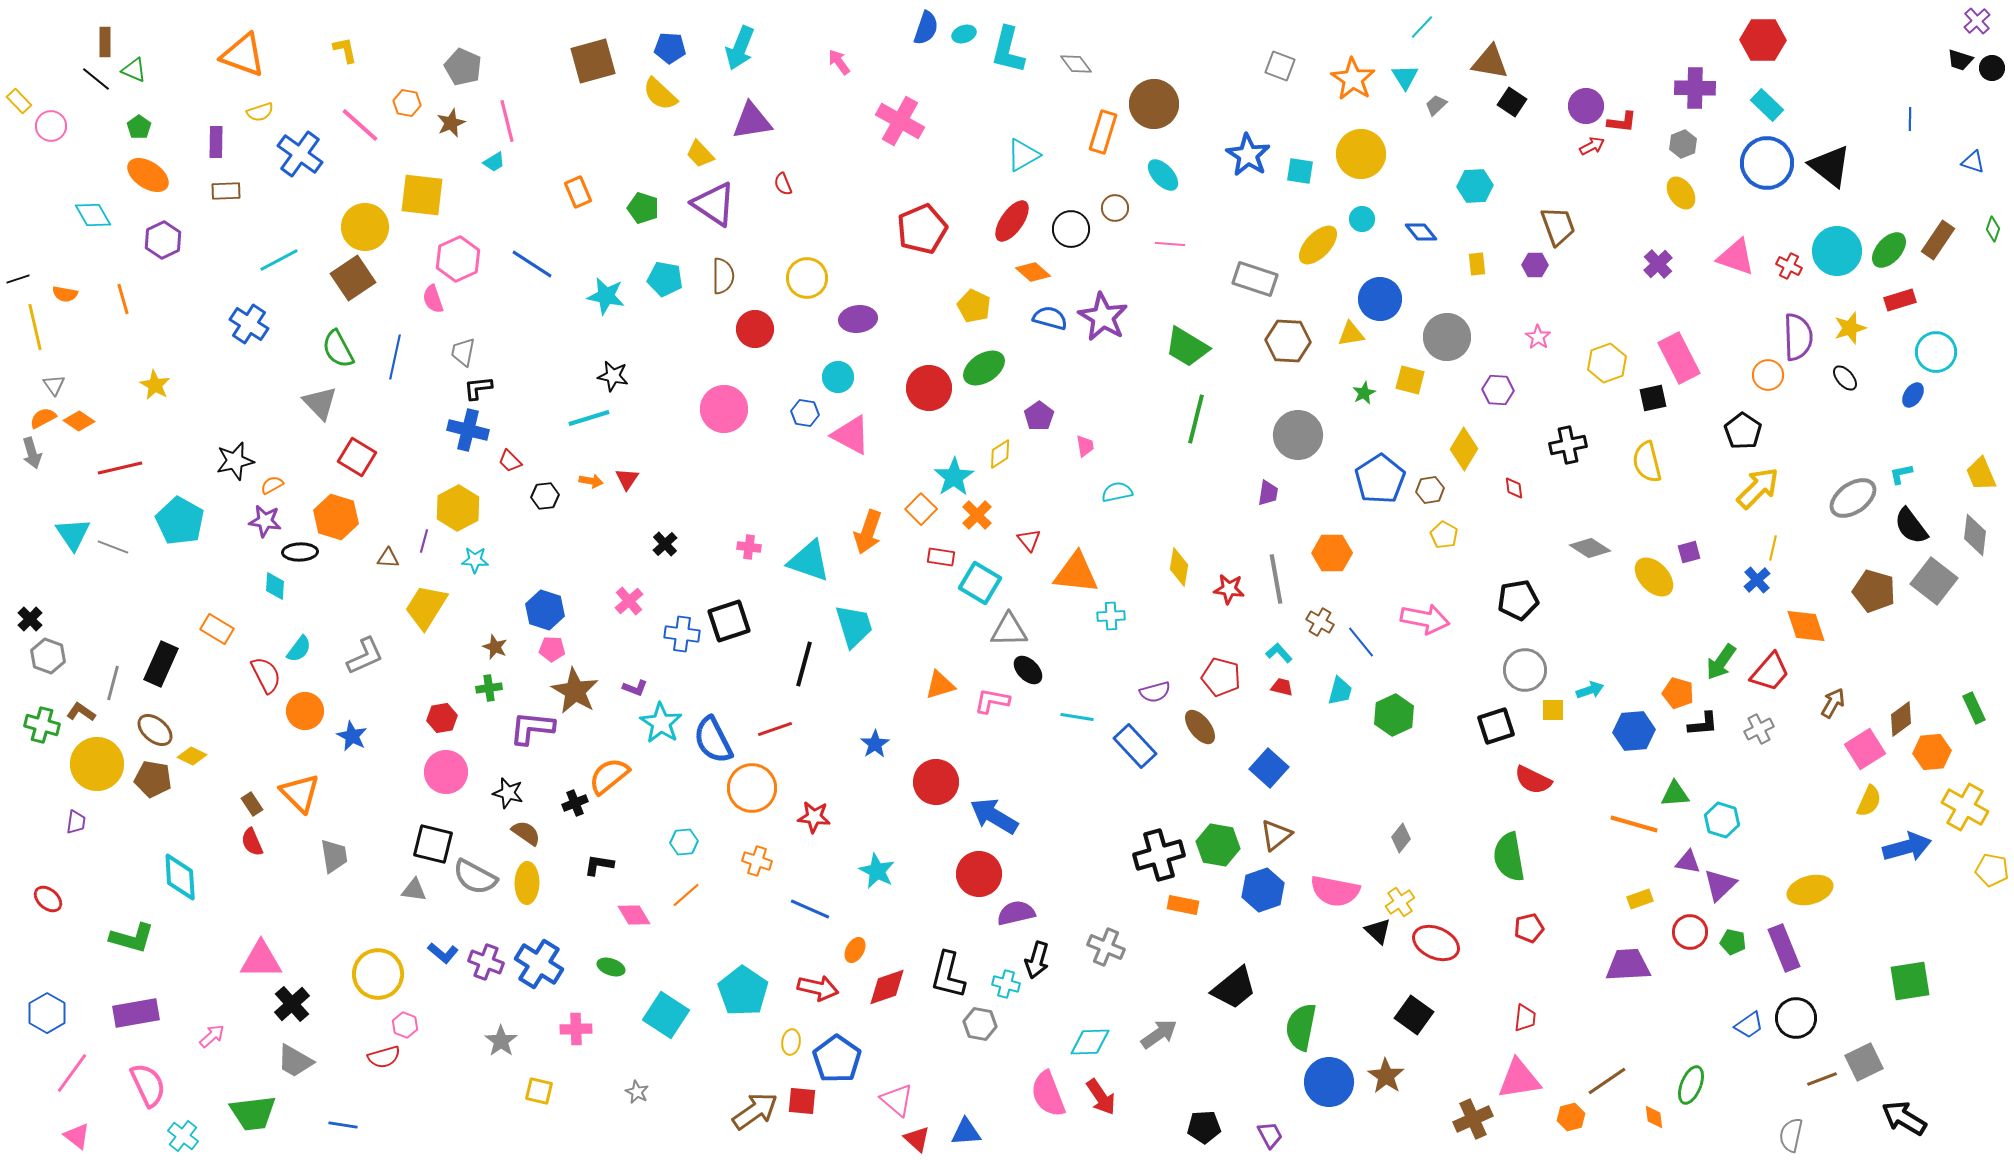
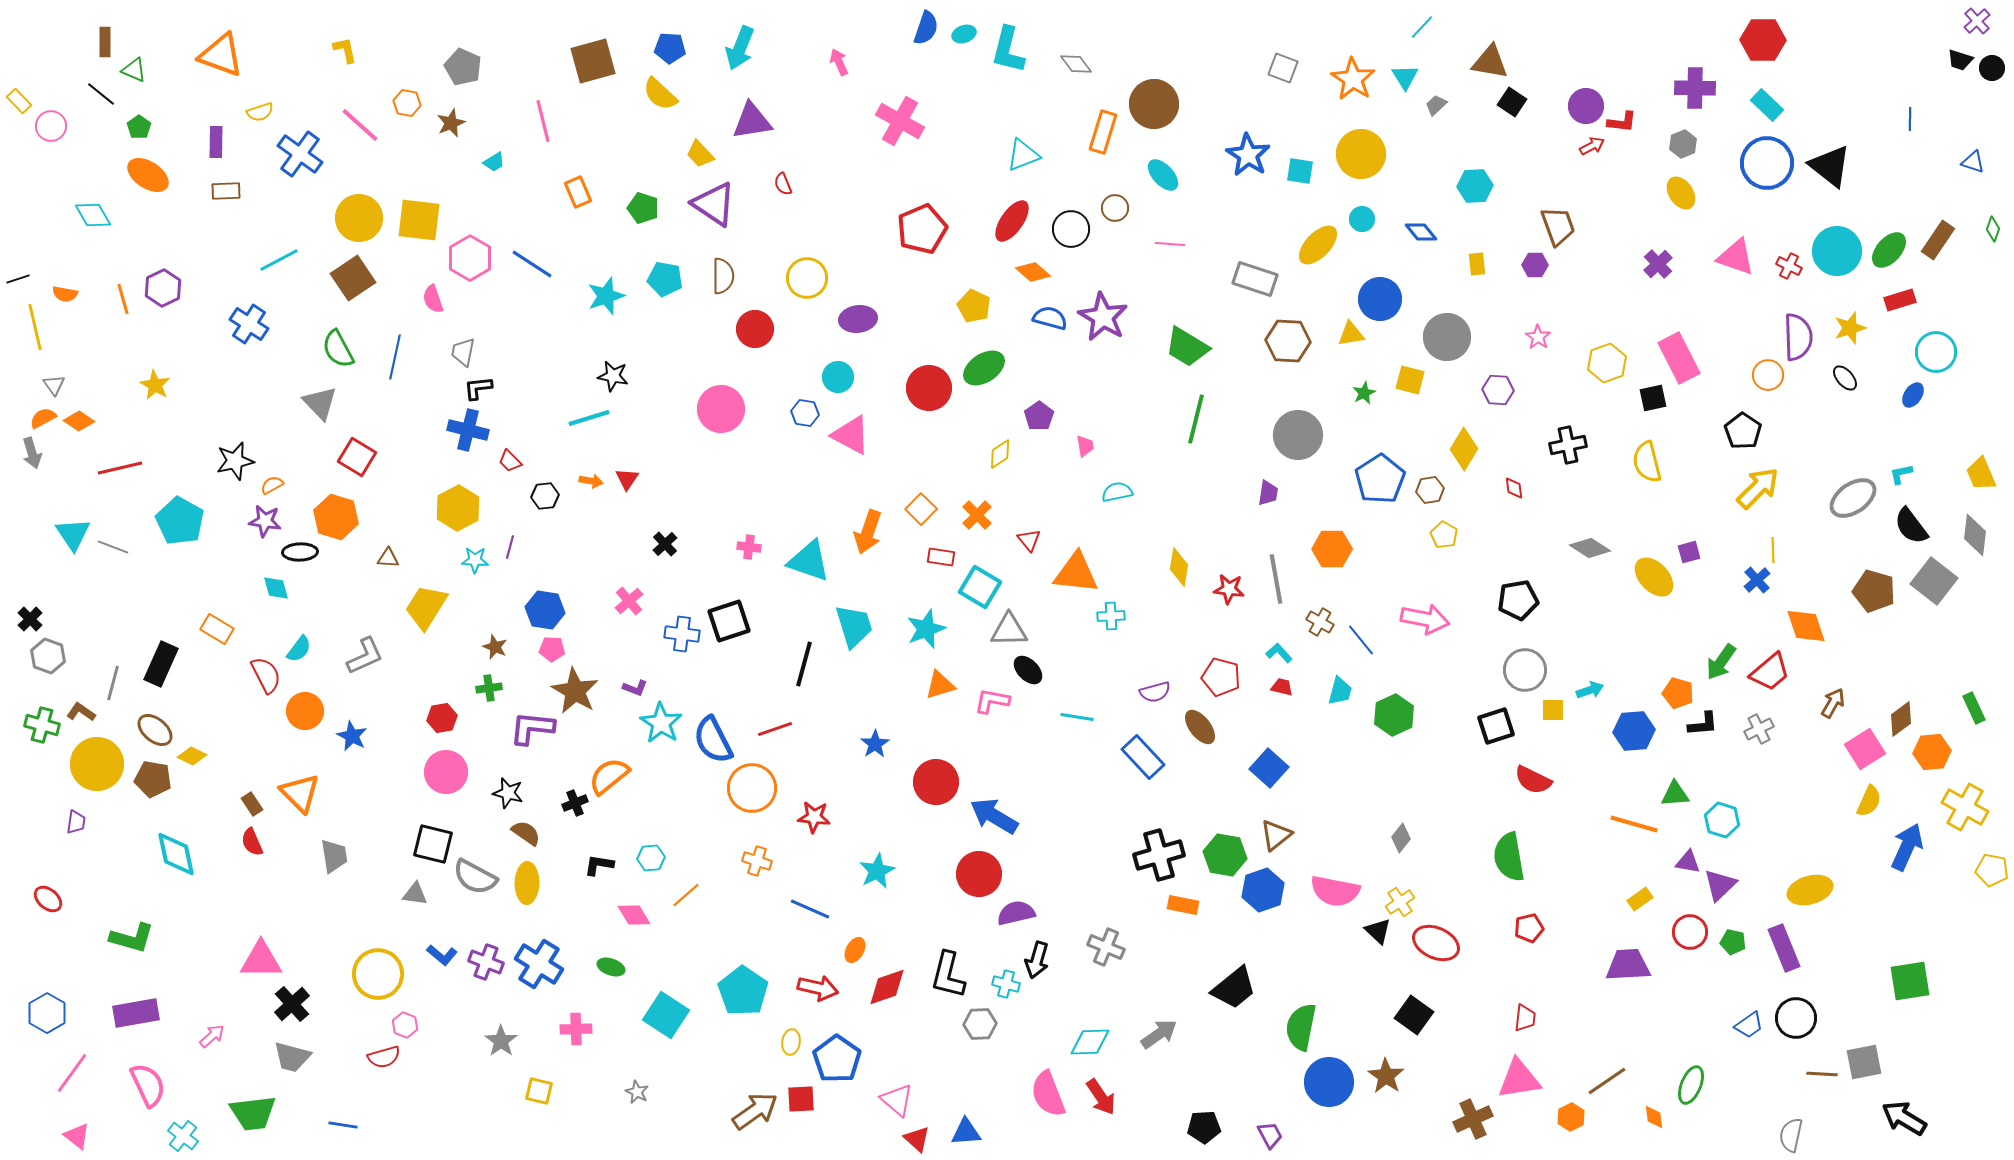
orange triangle at (243, 55): moved 22 px left
pink arrow at (839, 62): rotated 12 degrees clockwise
gray square at (1280, 66): moved 3 px right, 2 px down
black line at (96, 79): moved 5 px right, 15 px down
pink line at (507, 121): moved 36 px right
cyan triangle at (1023, 155): rotated 9 degrees clockwise
yellow square at (422, 195): moved 3 px left, 25 px down
yellow circle at (365, 227): moved 6 px left, 9 px up
purple hexagon at (163, 240): moved 48 px down
pink hexagon at (458, 259): moved 12 px right, 1 px up; rotated 6 degrees counterclockwise
cyan star at (606, 296): rotated 30 degrees counterclockwise
pink circle at (724, 409): moved 3 px left
cyan star at (954, 477): moved 28 px left, 152 px down; rotated 12 degrees clockwise
purple line at (424, 541): moved 86 px right, 6 px down
yellow line at (1773, 548): moved 2 px down; rotated 15 degrees counterclockwise
orange hexagon at (1332, 553): moved 4 px up
cyan square at (980, 583): moved 4 px down
cyan diamond at (275, 586): moved 1 px right, 2 px down; rotated 20 degrees counterclockwise
blue hexagon at (545, 610): rotated 9 degrees counterclockwise
blue line at (1361, 642): moved 2 px up
red trapezoid at (1770, 672): rotated 9 degrees clockwise
blue rectangle at (1135, 746): moved 8 px right, 11 px down
cyan hexagon at (684, 842): moved 33 px left, 16 px down
green hexagon at (1218, 845): moved 7 px right, 10 px down
blue arrow at (1907, 847): rotated 51 degrees counterclockwise
cyan star at (877, 871): rotated 18 degrees clockwise
cyan diamond at (180, 877): moved 4 px left, 23 px up; rotated 9 degrees counterclockwise
gray triangle at (414, 890): moved 1 px right, 4 px down
yellow rectangle at (1640, 899): rotated 15 degrees counterclockwise
blue L-shape at (443, 953): moved 1 px left, 2 px down
gray hexagon at (980, 1024): rotated 12 degrees counterclockwise
gray trapezoid at (295, 1061): moved 3 px left, 4 px up; rotated 15 degrees counterclockwise
gray square at (1864, 1062): rotated 15 degrees clockwise
brown line at (1822, 1079): moved 5 px up; rotated 24 degrees clockwise
red square at (802, 1101): moved 1 px left, 2 px up; rotated 8 degrees counterclockwise
orange hexagon at (1571, 1117): rotated 12 degrees counterclockwise
